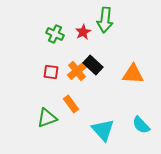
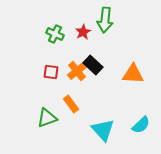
cyan semicircle: rotated 90 degrees counterclockwise
